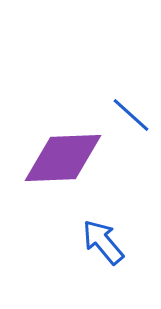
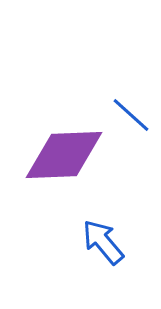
purple diamond: moved 1 px right, 3 px up
